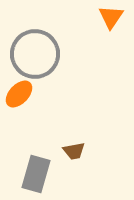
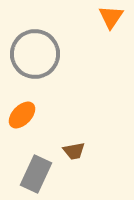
orange ellipse: moved 3 px right, 21 px down
gray rectangle: rotated 9 degrees clockwise
